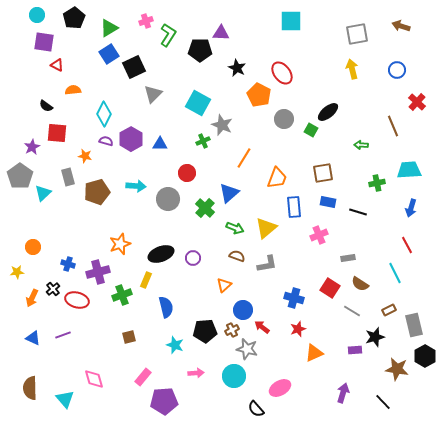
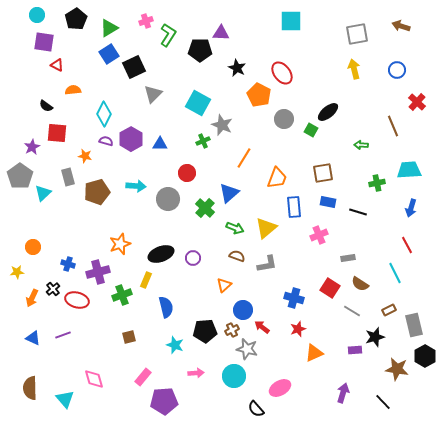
black pentagon at (74, 18): moved 2 px right, 1 px down
yellow arrow at (352, 69): moved 2 px right
